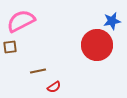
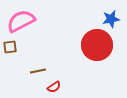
blue star: moved 1 px left, 2 px up
